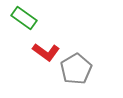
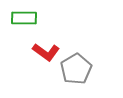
green rectangle: rotated 35 degrees counterclockwise
